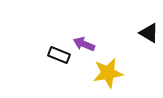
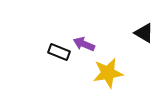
black triangle: moved 5 px left
black rectangle: moved 3 px up
